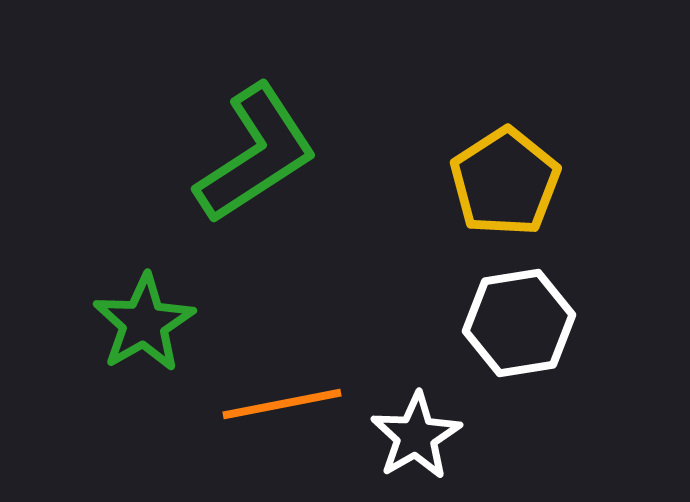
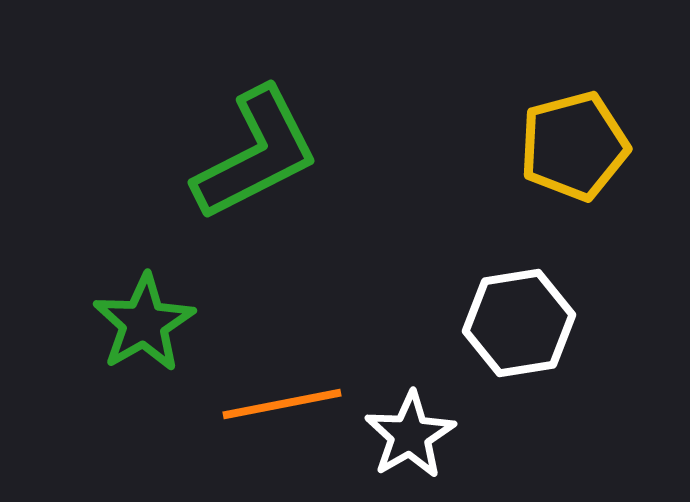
green L-shape: rotated 6 degrees clockwise
yellow pentagon: moved 69 px right, 36 px up; rotated 18 degrees clockwise
white star: moved 6 px left, 1 px up
